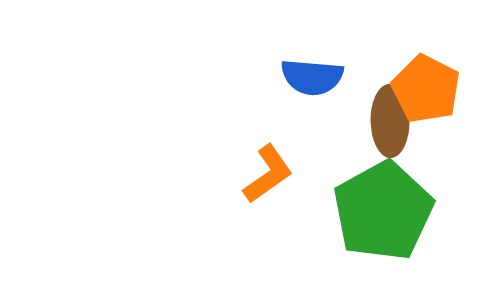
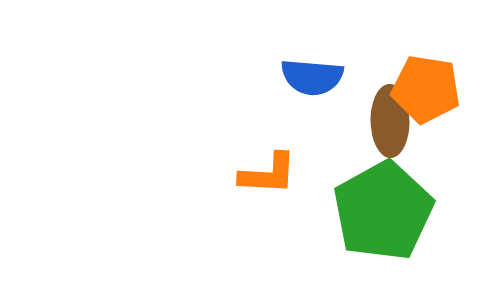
orange pentagon: rotated 18 degrees counterclockwise
orange L-shape: rotated 38 degrees clockwise
